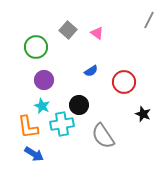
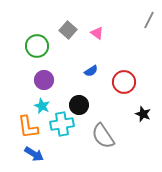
green circle: moved 1 px right, 1 px up
